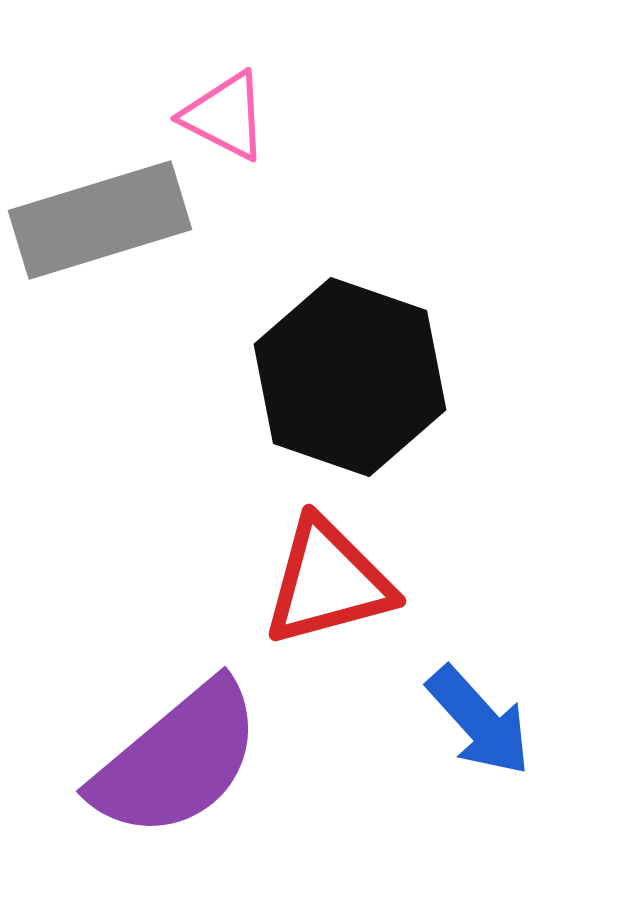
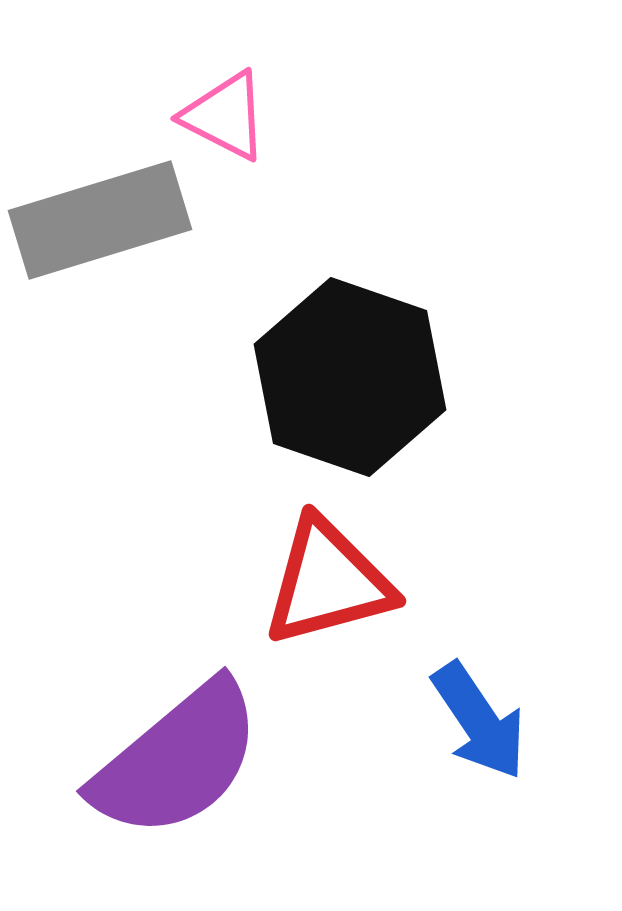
blue arrow: rotated 8 degrees clockwise
